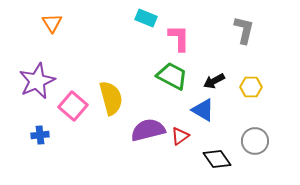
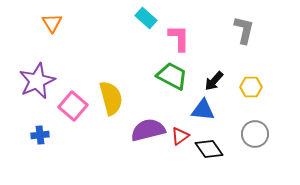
cyan rectangle: rotated 20 degrees clockwise
black arrow: rotated 20 degrees counterclockwise
blue triangle: rotated 25 degrees counterclockwise
gray circle: moved 7 px up
black diamond: moved 8 px left, 10 px up
